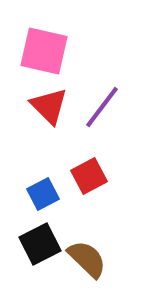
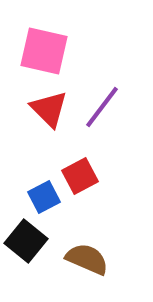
red triangle: moved 3 px down
red square: moved 9 px left
blue square: moved 1 px right, 3 px down
black square: moved 14 px left, 3 px up; rotated 24 degrees counterclockwise
brown semicircle: rotated 21 degrees counterclockwise
